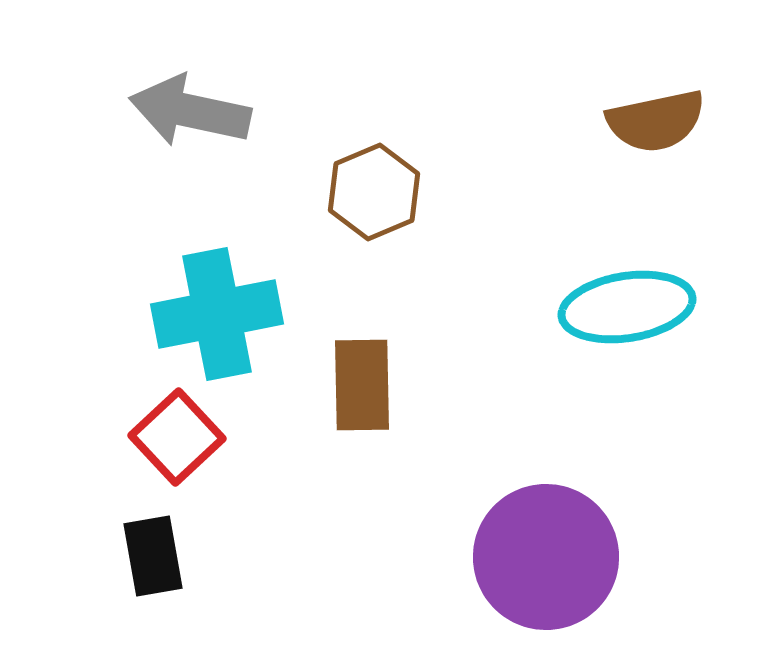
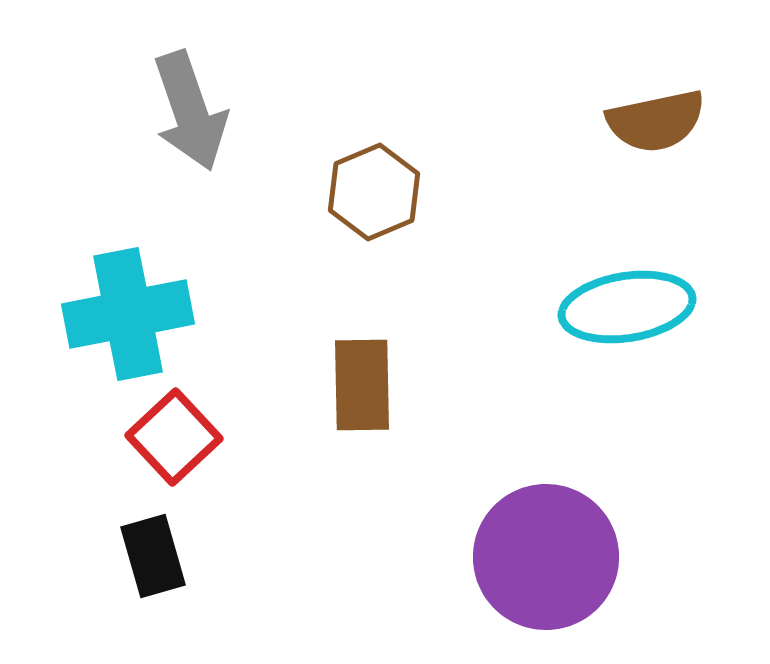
gray arrow: rotated 121 degrees counterclockwise
cyan cross: moved 89 px left
red square: moved 3 px left
black rectangle: rotated 6 degrees counterclockwise
